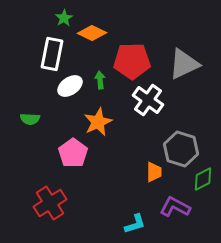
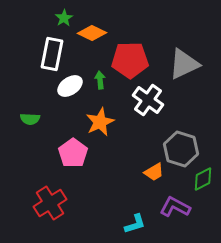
red pentagon: moved 2 px left, 1 px up
orange star: moved 2 px right
orange trapezoid: rotated 60 degrees clockwise
